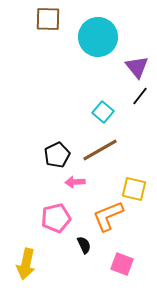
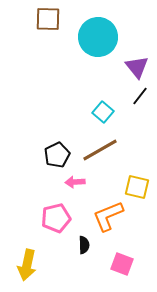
yellow square: moved 3 px right, 2 px up
black semicircle: rotated 24 degrees clockwise
yellow arrow: moved 1 px right, 1 px down
